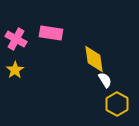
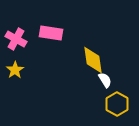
yellow diamond: moved 1 px left, 1 px down
